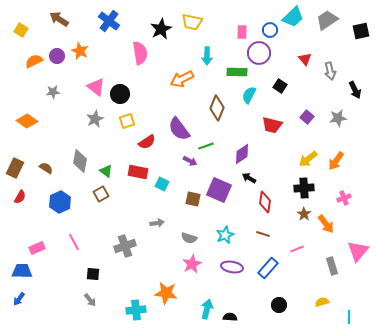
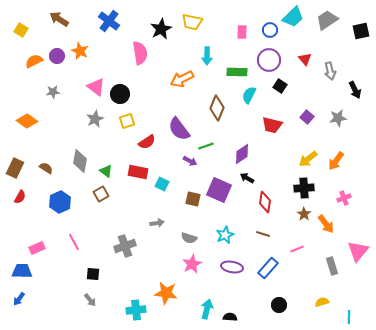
purple circle at (259, 53): moved 10 px right, 7 px down
black arrow at (249, 178): moved 2 px left
